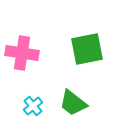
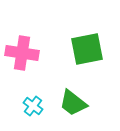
cyan cross: rotated 12 degrees counterclockwise
